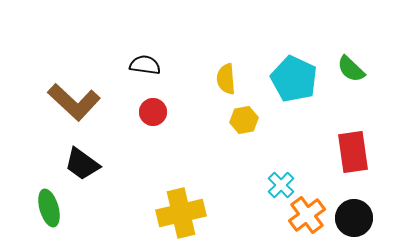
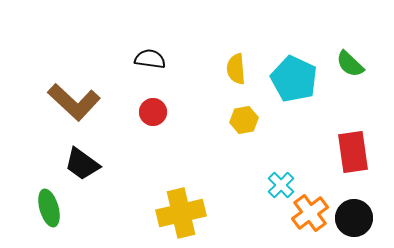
black semicircle: moved 5 px right, 6 px up
green semicircle: moved 1 px left, 5 px up
yellow semicircle: moved 10 px right, 10 px up
orange cross: moved 3 px right, 2 px up
